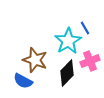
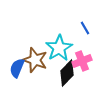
cyan star: moved 9 px left, 7 px down
pink cross: moved 8 px left
blue semicircle: moved 6 px left, 13 px up; rotated 84 degrees clockwise
